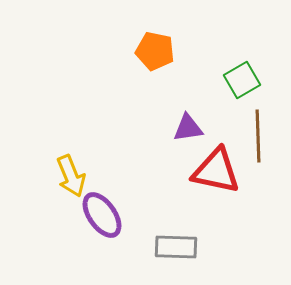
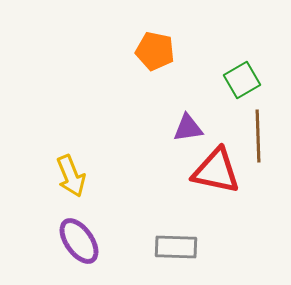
purple ellipse: moved 23 px left, 26 px down
